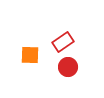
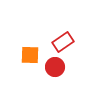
red circle: moved 13 px left
